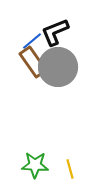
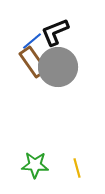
yellow line: moved 7 px right, 1 px up
